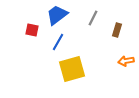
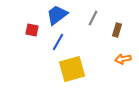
orange arrow: moved 3 px left, 2 px up
